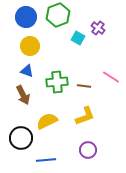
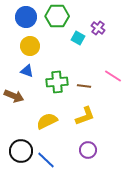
green hexagon: moved 1 px left, 1 px down; rotated 20 degrees clockwise
pink line: moved 2 px right, 1 px up
brown arrow: moved 9 px left, 1 px down; rotated 42 degrees counterclockwise
black circle: moved 13 px down
blue line: rotated 48 degrees clockwise
